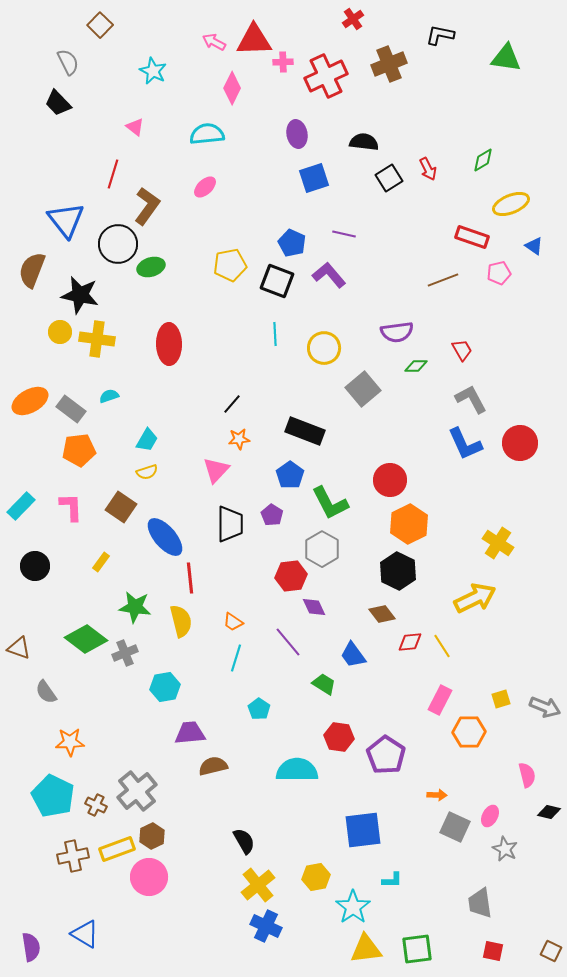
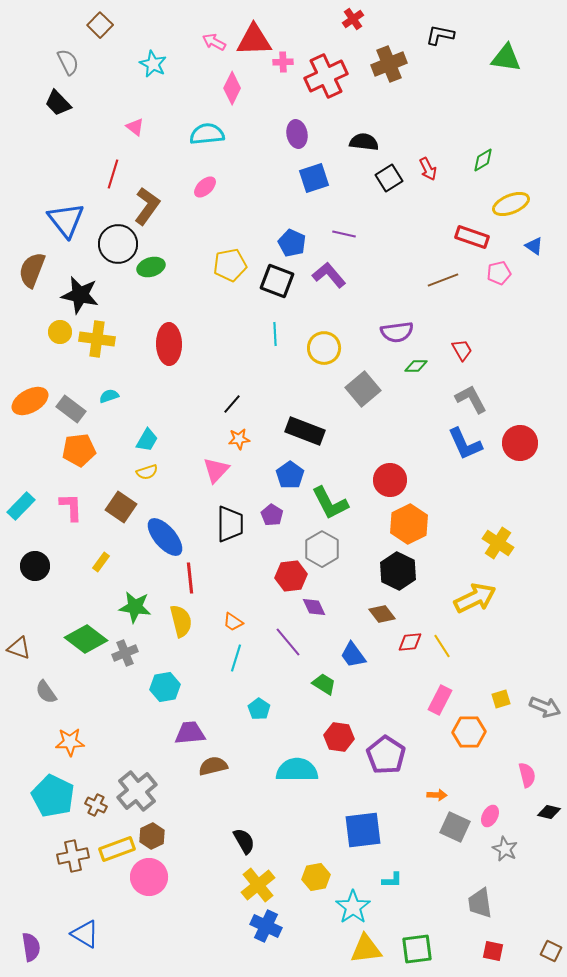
cyan star at (153, 71): moved 7 px up
